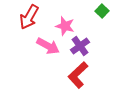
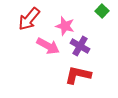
red arrow: moved 2 px down; rotated 10 degrees clockwise
purple cross: rotated 24 degrees counterclockwise
red L-shape: rotated 56 degrees clockwise
